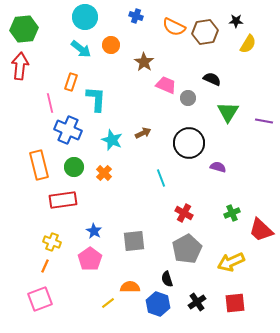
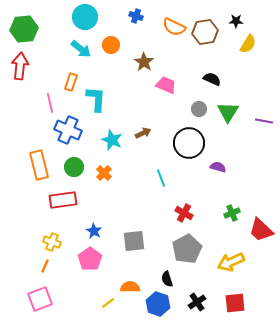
gray circle at (188, 98): moved 11 px right, 11 px down
